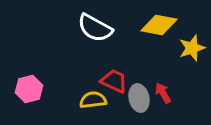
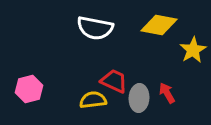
white semicircle: rotated 18 degrees counterclockwise
yellow star: moved 1 px right, 2 px down; rotated 12 degrees counterclockwise
red arrow: moved 4 px right
gray ellipse: rotated 16 degrees clockwise
